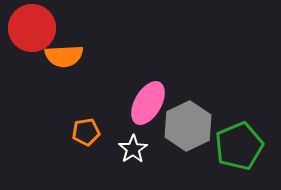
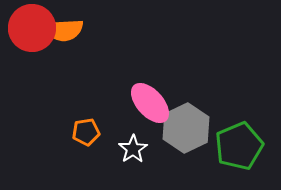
orange semicircle: moved 26 px up
pink ellipse: moved 2 px right; rotated 72 degrees counterclockwise
gray hexagon: moved 2 px left, 2 px down
